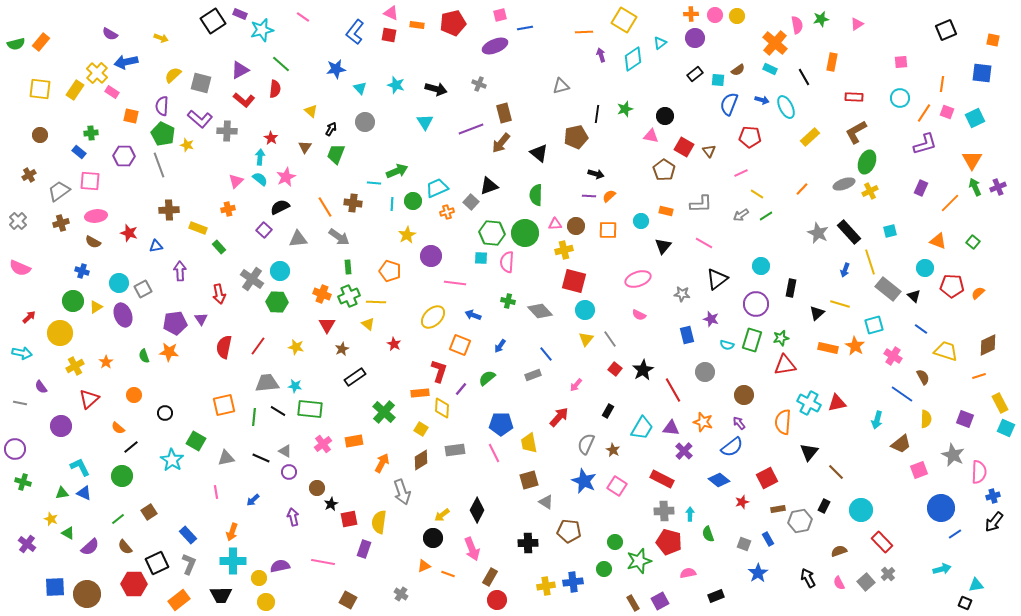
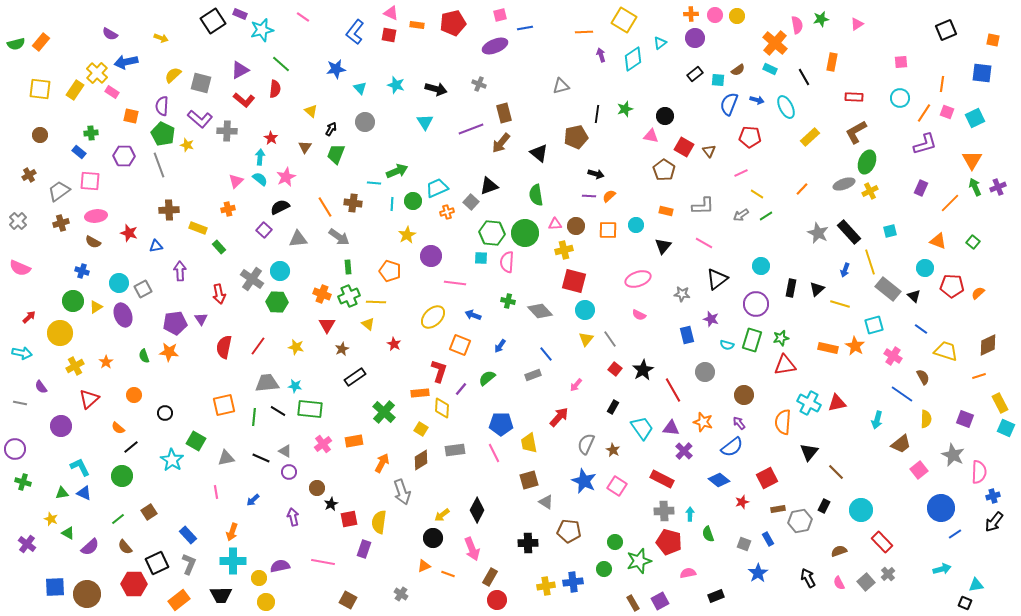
blue arrow at (762, 100): moved 5 px left
green semicircle at (536, 195): rotated 10 degrees counterclockwise
gray L-shape at (701, 204): moved 2 px right, 2 px down
cyan circle at (641, 221): moved 5 px left, 4 px down
black triangle at (817, 313): moved 24 px up
black rectangle at (608, 411): moved 5 px right, 4 px up
cyan trapezoid at (642, 428): rotated 65 degrees counterclockwise
pink square at (919, 470): rotated 18 degrees counterclockwise
